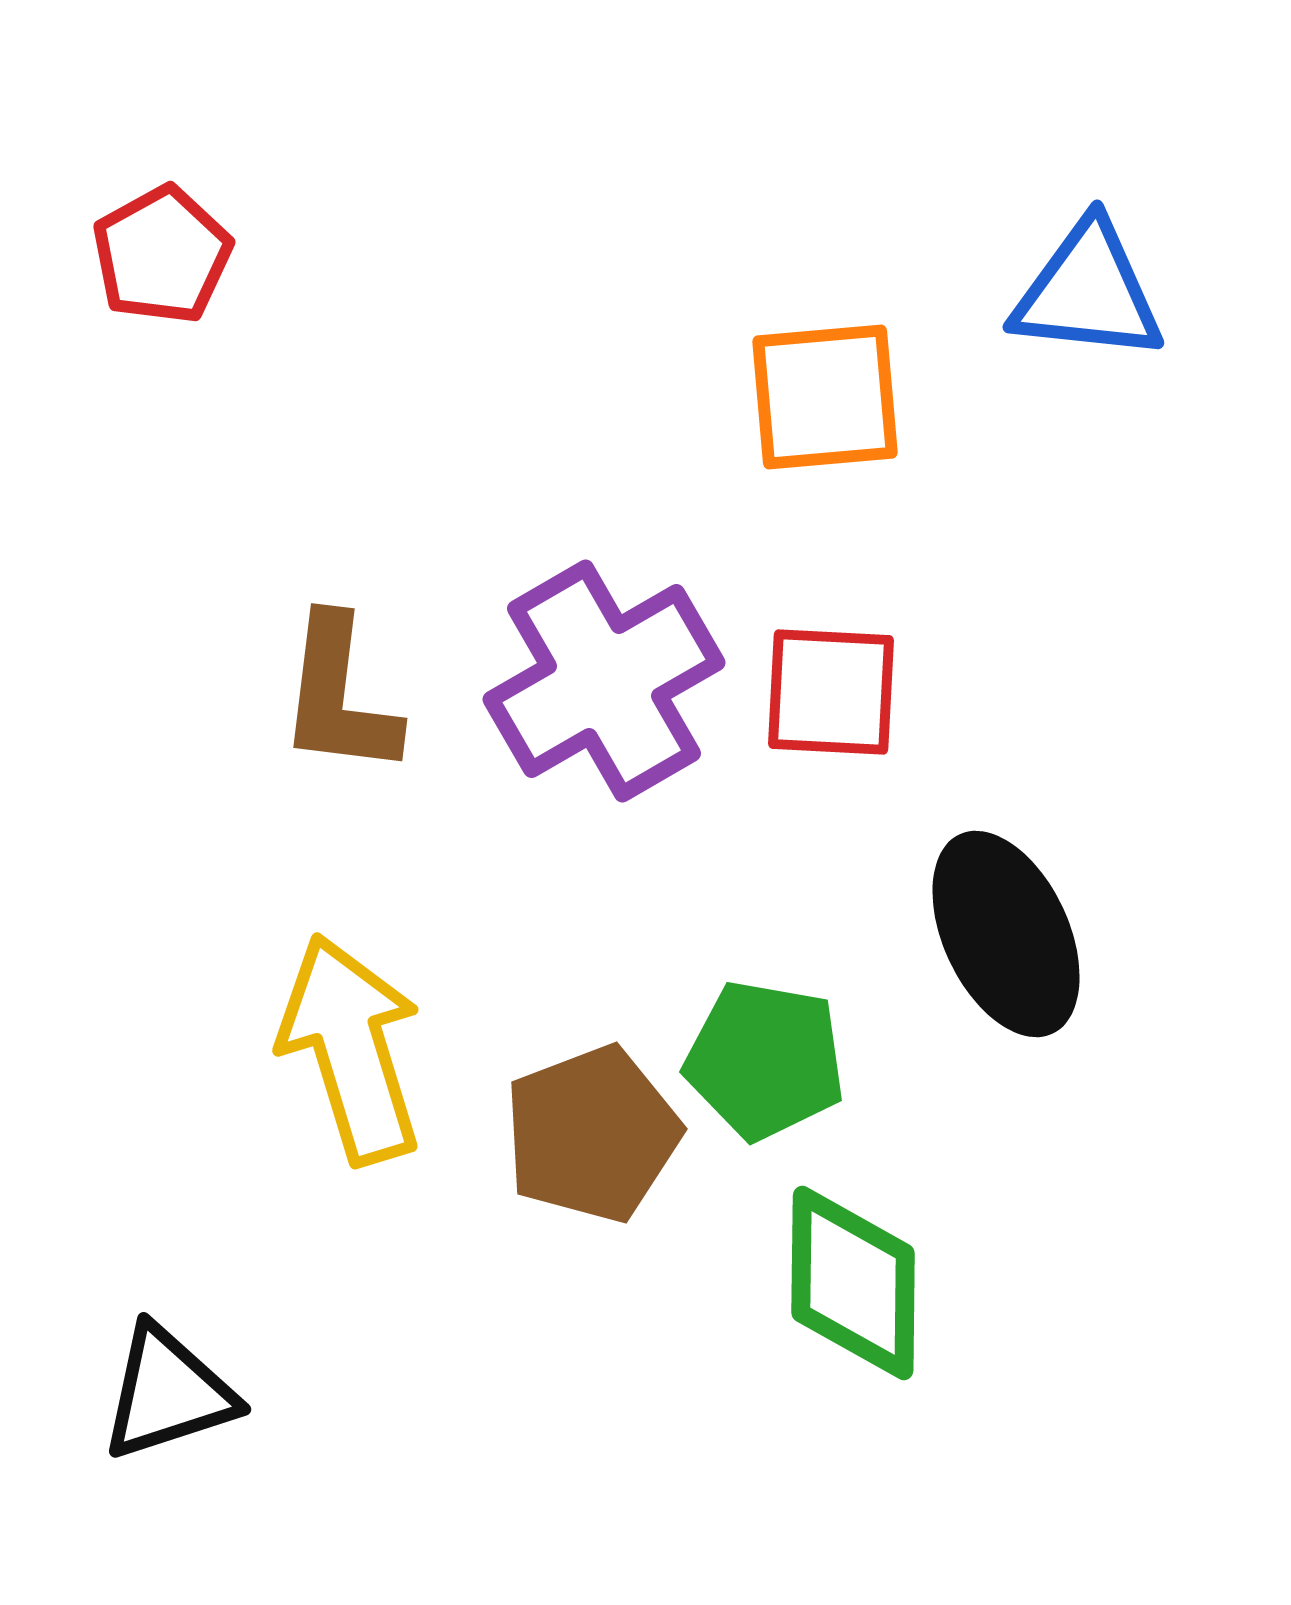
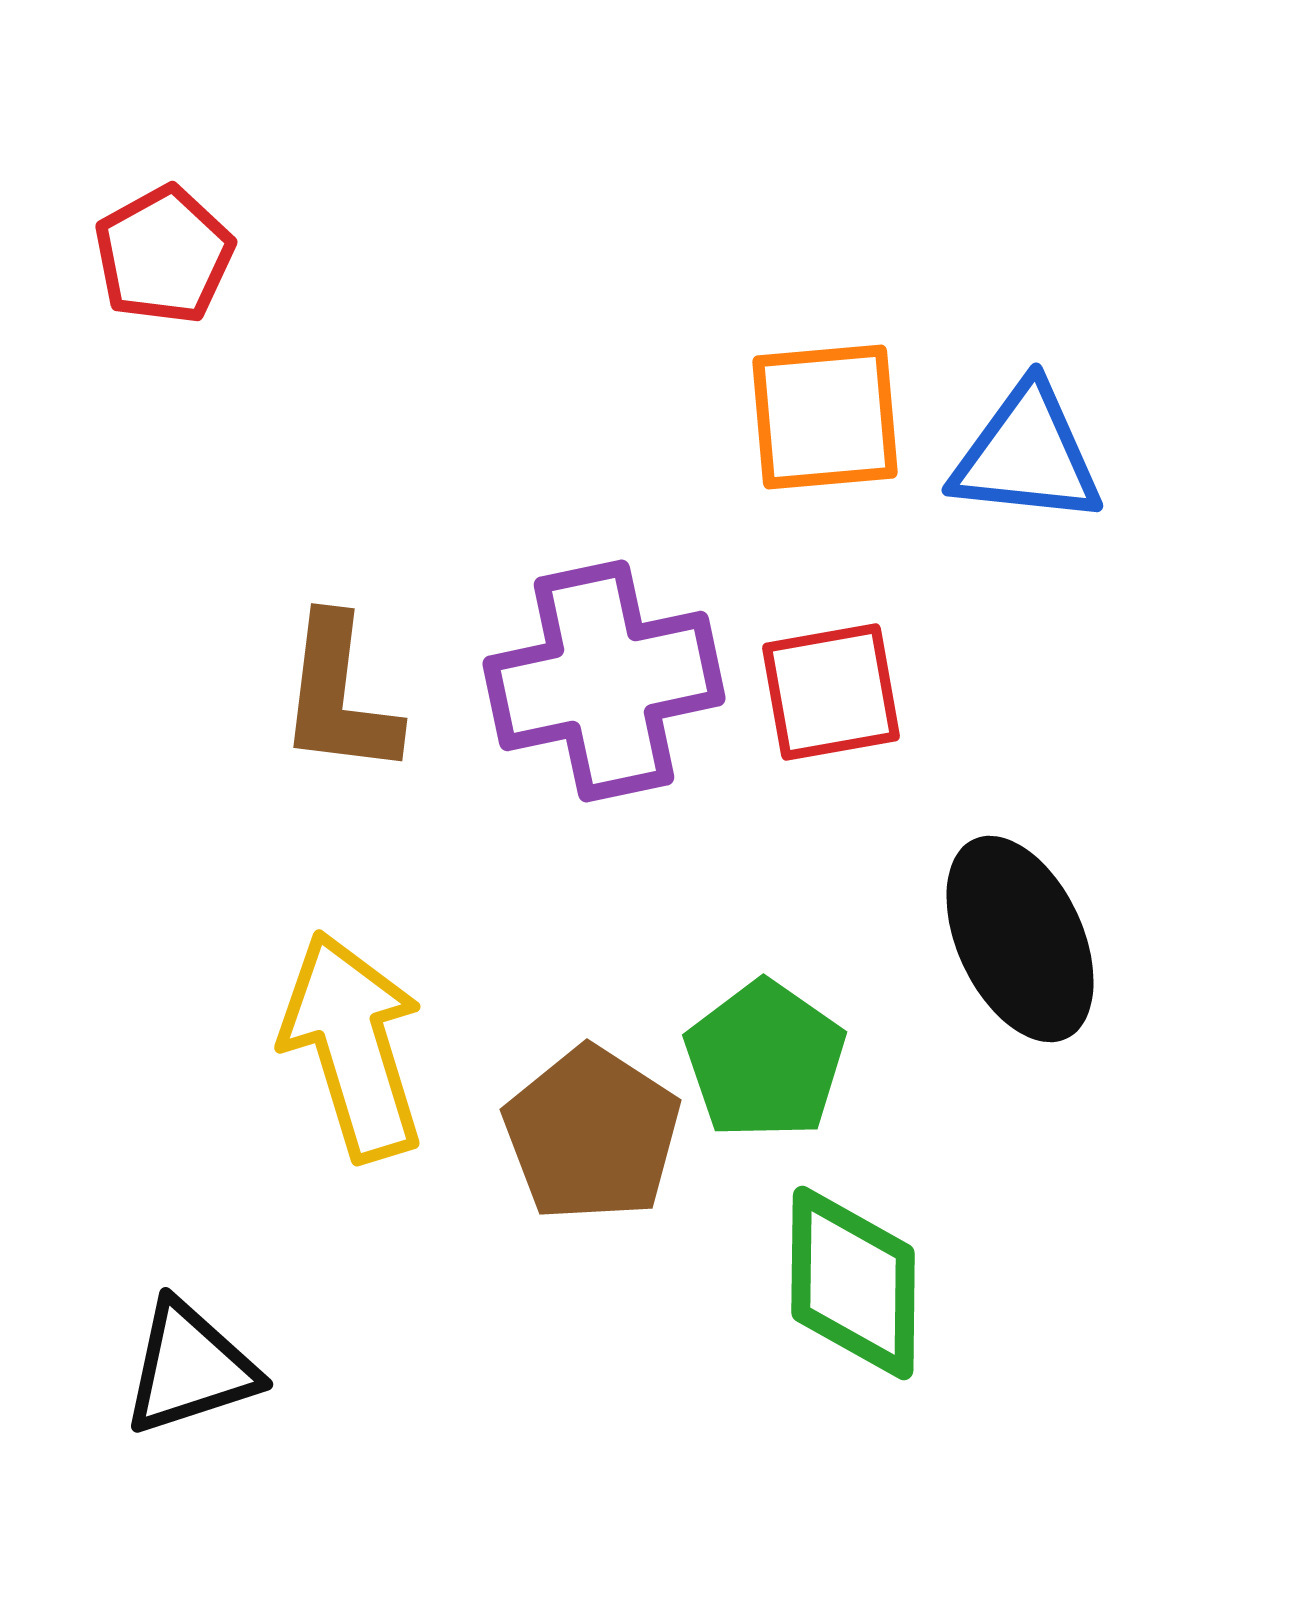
red pentagon: moved 2 px right
blue triangle: moved 61 px left, 163 px down
orange square: moved 20 px down
purple cross: rotated 18 degrees clockwise
red square: rotated 13 degrees counterclockwise
black ellipse: moved 14 px right, 5 px down
yellow arrow: moved 2 px right, 3 px up
green pentagon: rotated 25 degrees clockwise
brown pentagon: rotated 18 degrees counterclockwise
black triangle: moved 22 px right, 25 px up
